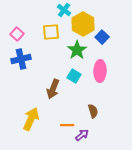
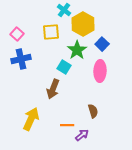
blue square: moved 7 px down
cyan square: moved 10 px left, 9 px up
